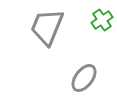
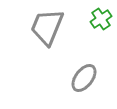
green cross: moved 1 px left, 1 px up
